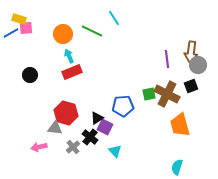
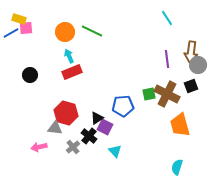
cyan line: moved 53 px right
orange circle: moved 2 px right, 2 px up
black cross: moved 1 px left, 1 px up
